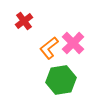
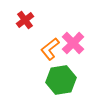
red cross: moved 1 px right, 1 px up
orange L-shape: moved 1 px right, 1 px down
